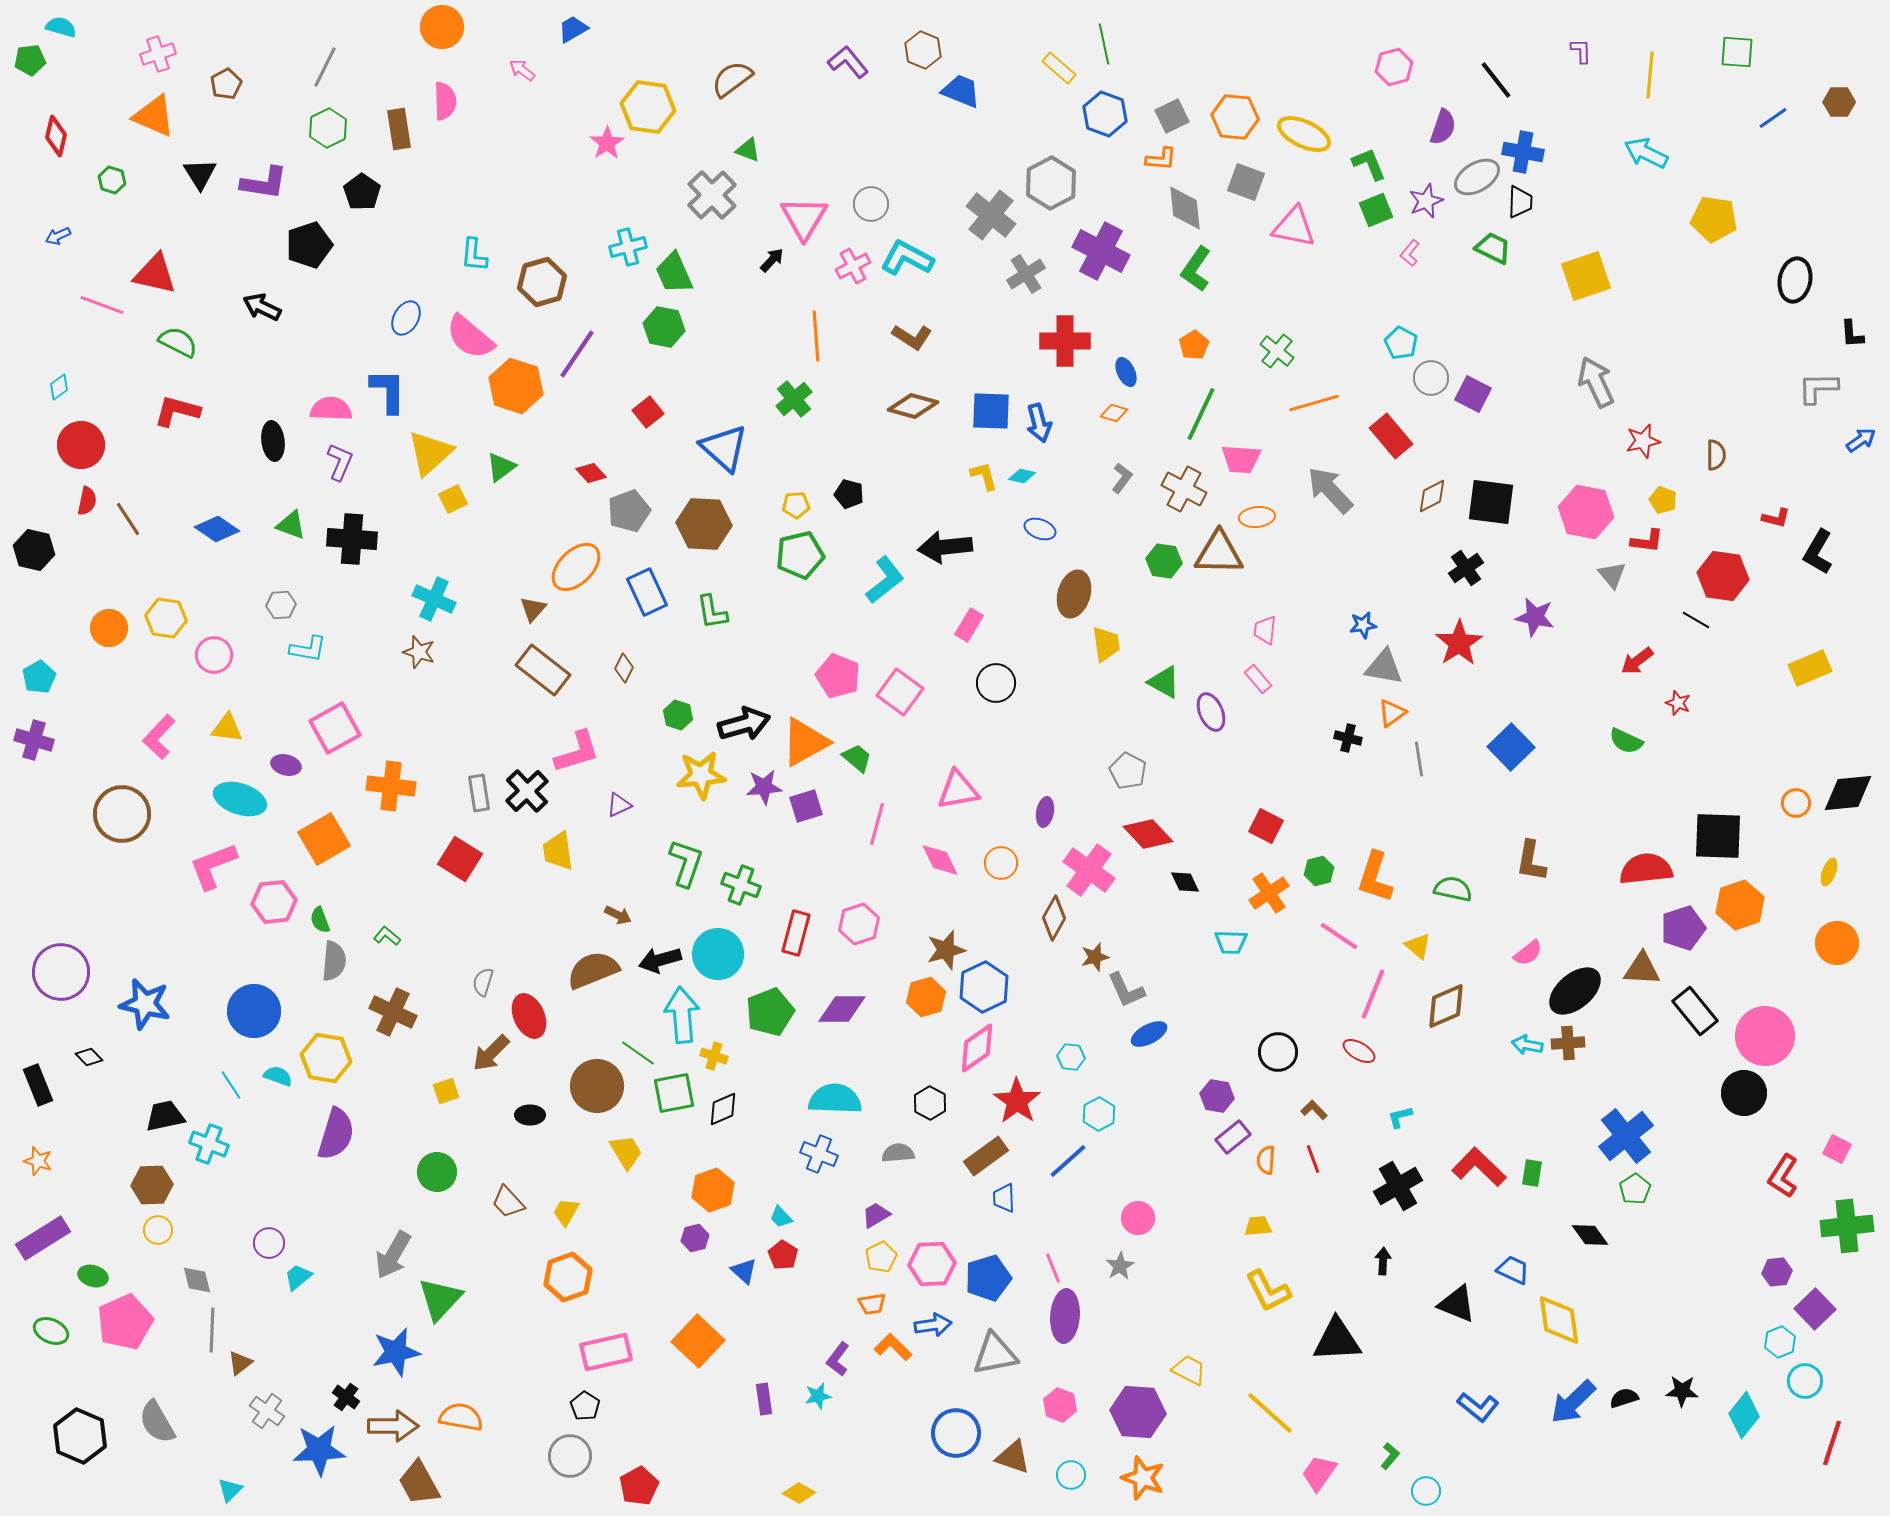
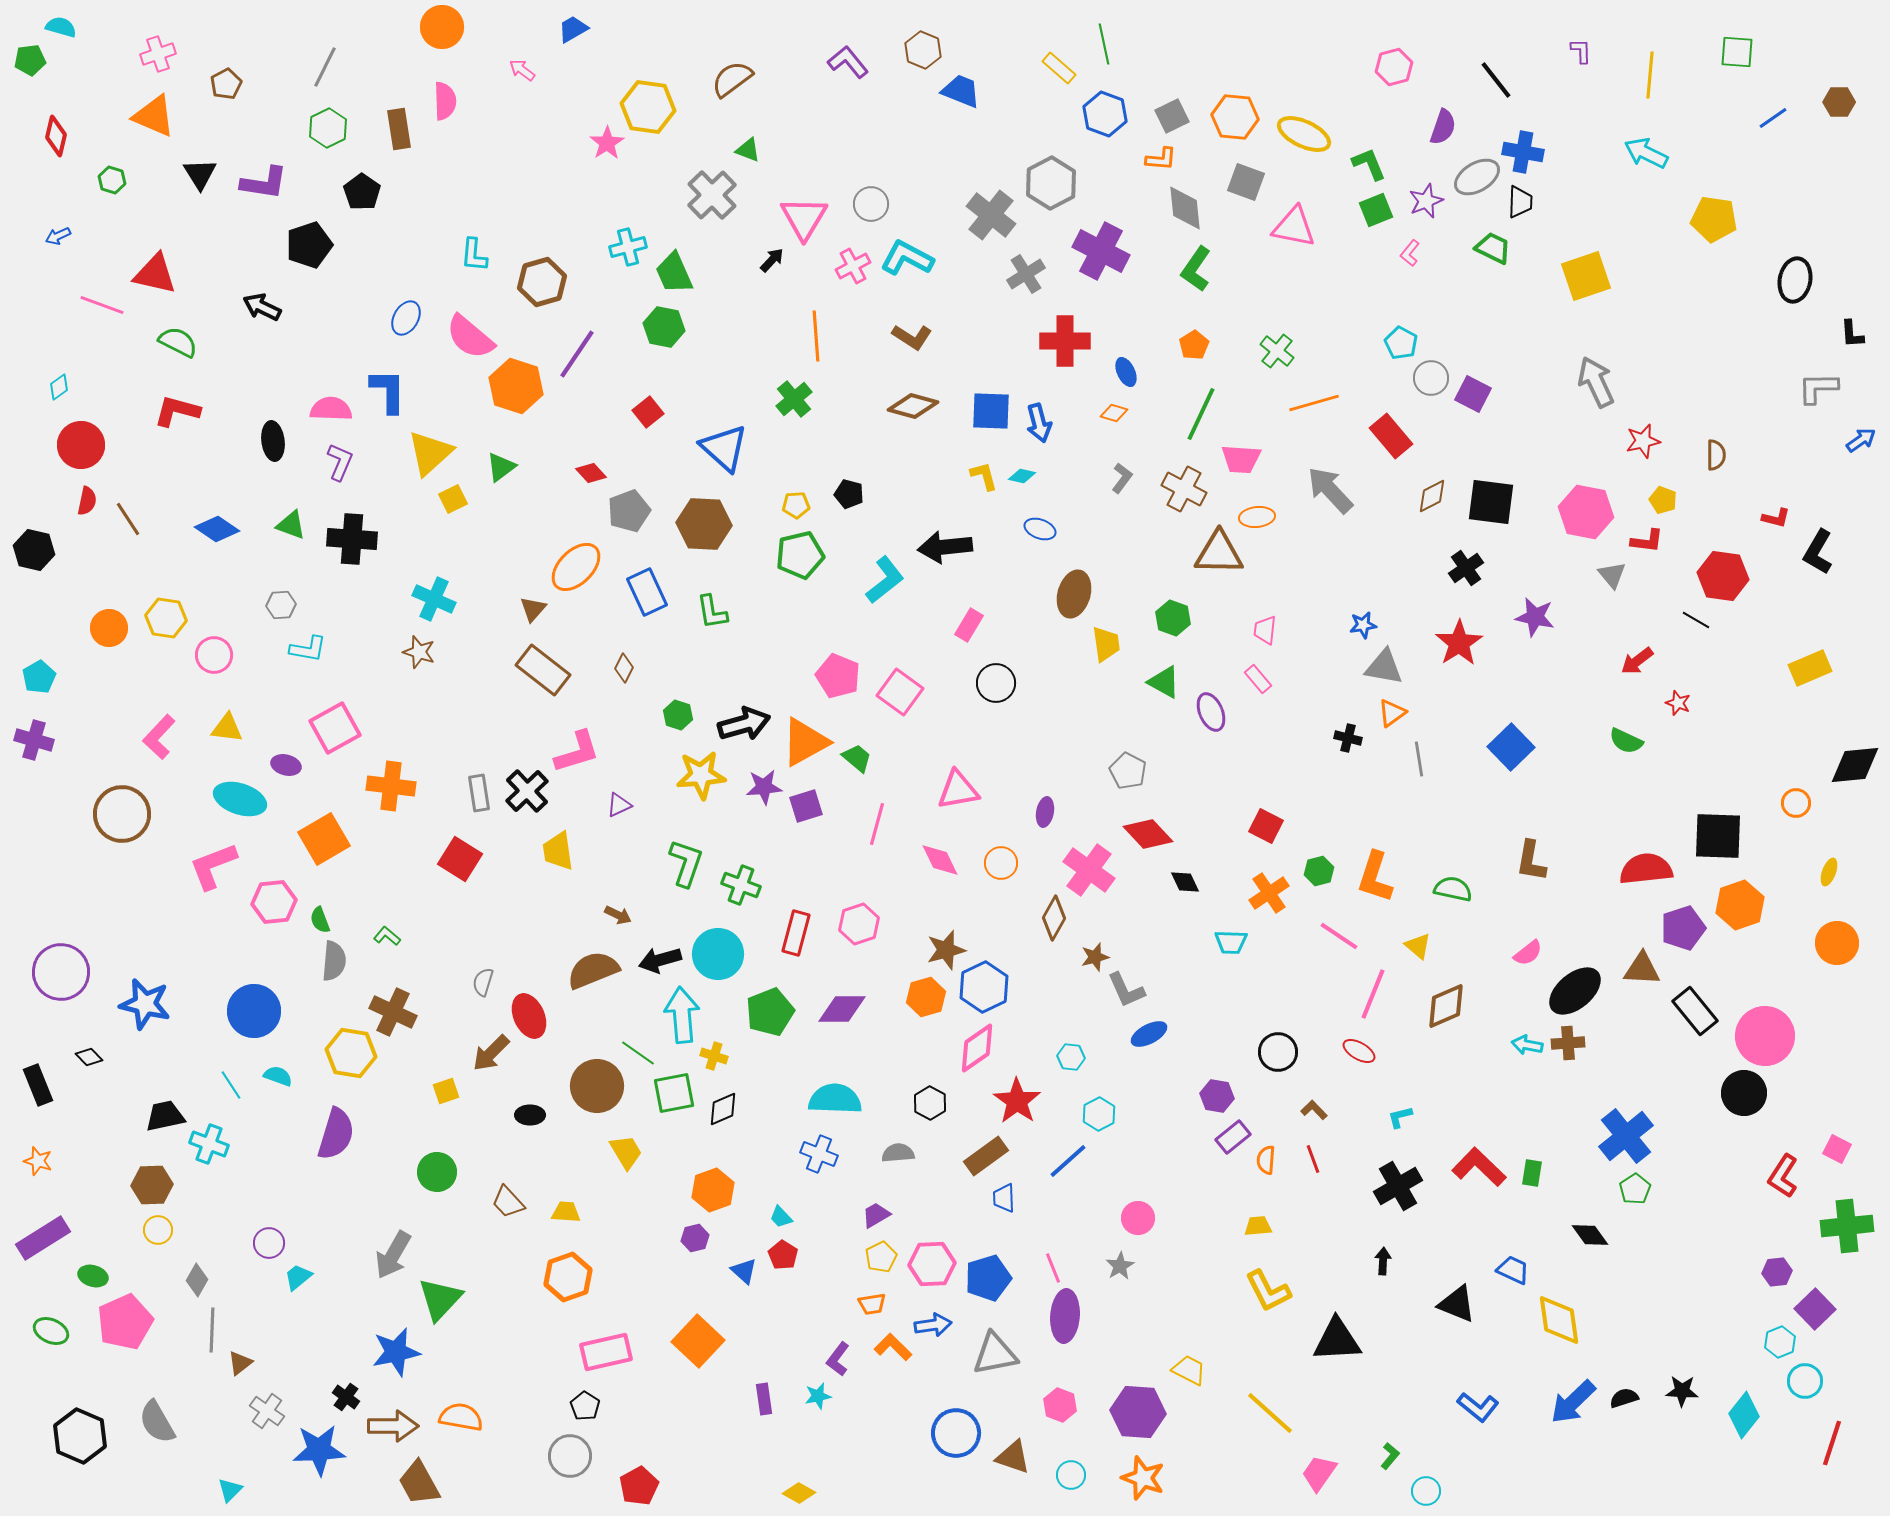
green hexagon at (1164, 561): moved 9 px right, 57 px down; rotated 12 degrees clockwise
black diamond at (1848, 793): moved 7 px right, 28 px up
yellow hexagon at (326, 1058): moved 25 px right, 5 px up
yellow trapezoid at (566, 1212): rotated 64 degrees clockwise
gray diamond at (197, 1280): rotated 44 degrees clockwise
